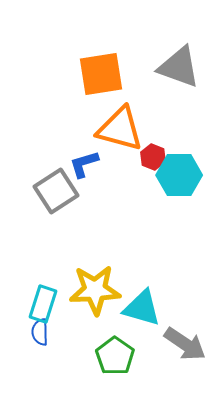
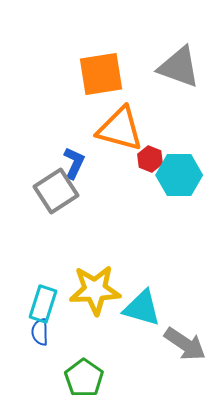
red hexagon: moved 3 px left, 2 px down
blue L-shape: moved 10 px left, 1 px up; rotated 132 degrees clockwise
green pentagon: moved 31 px left, 22 px down
